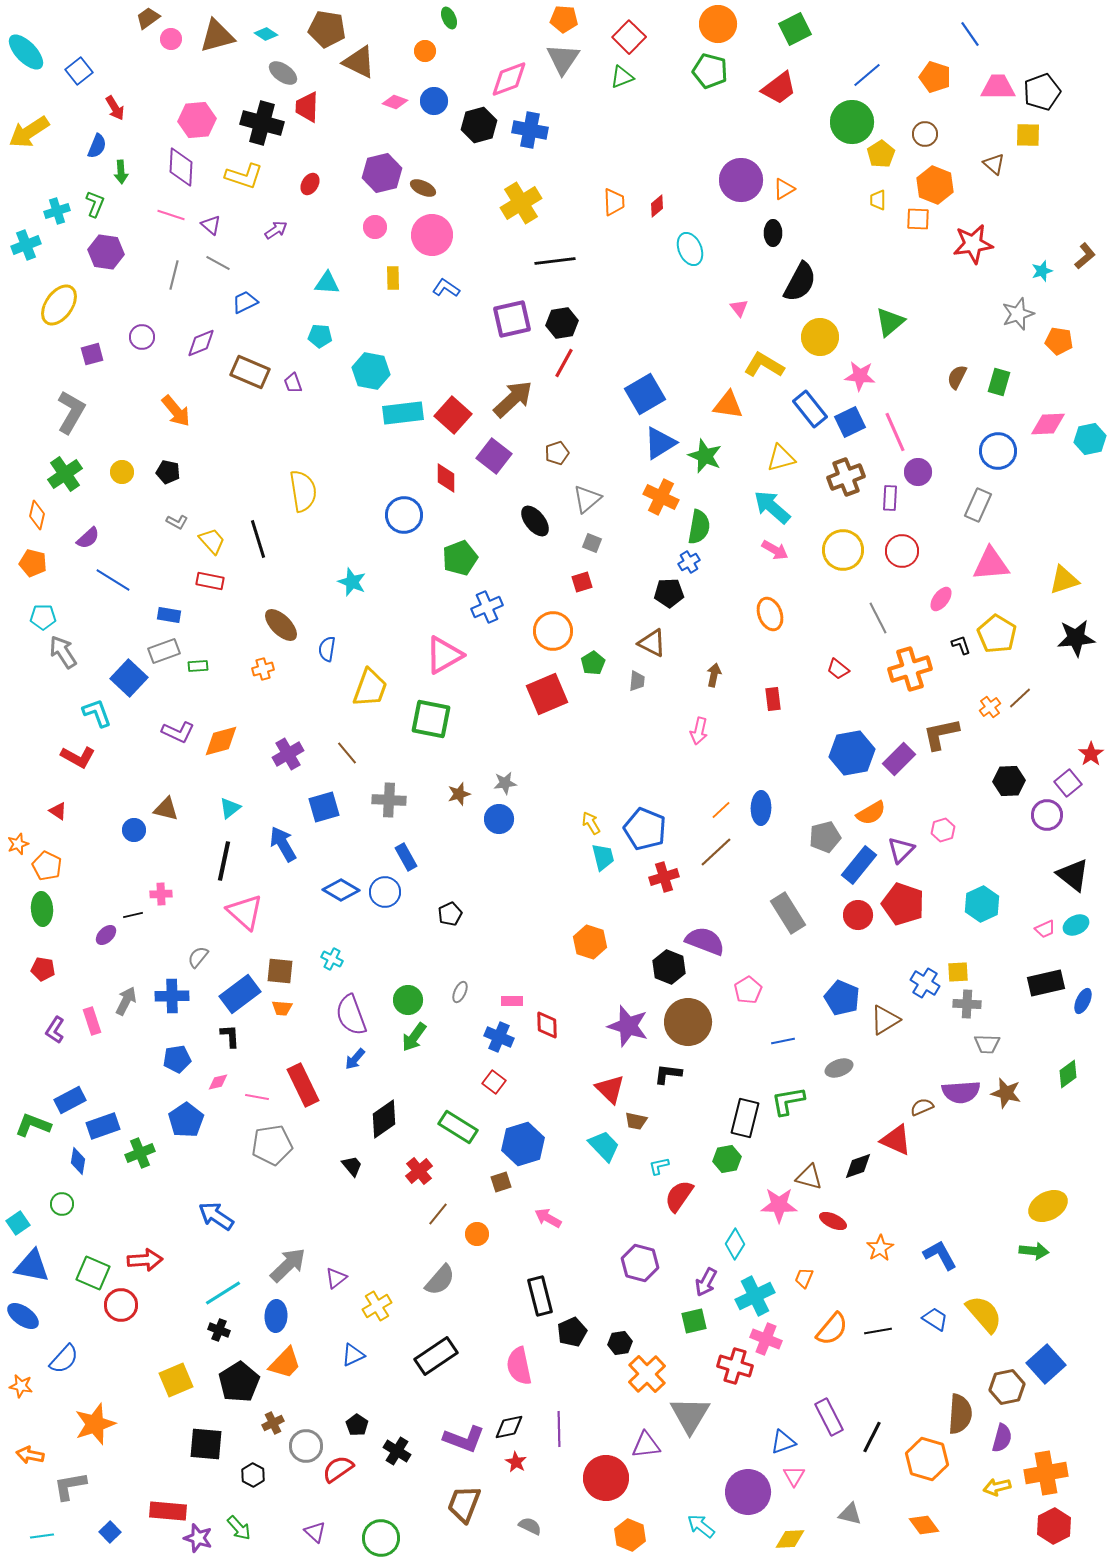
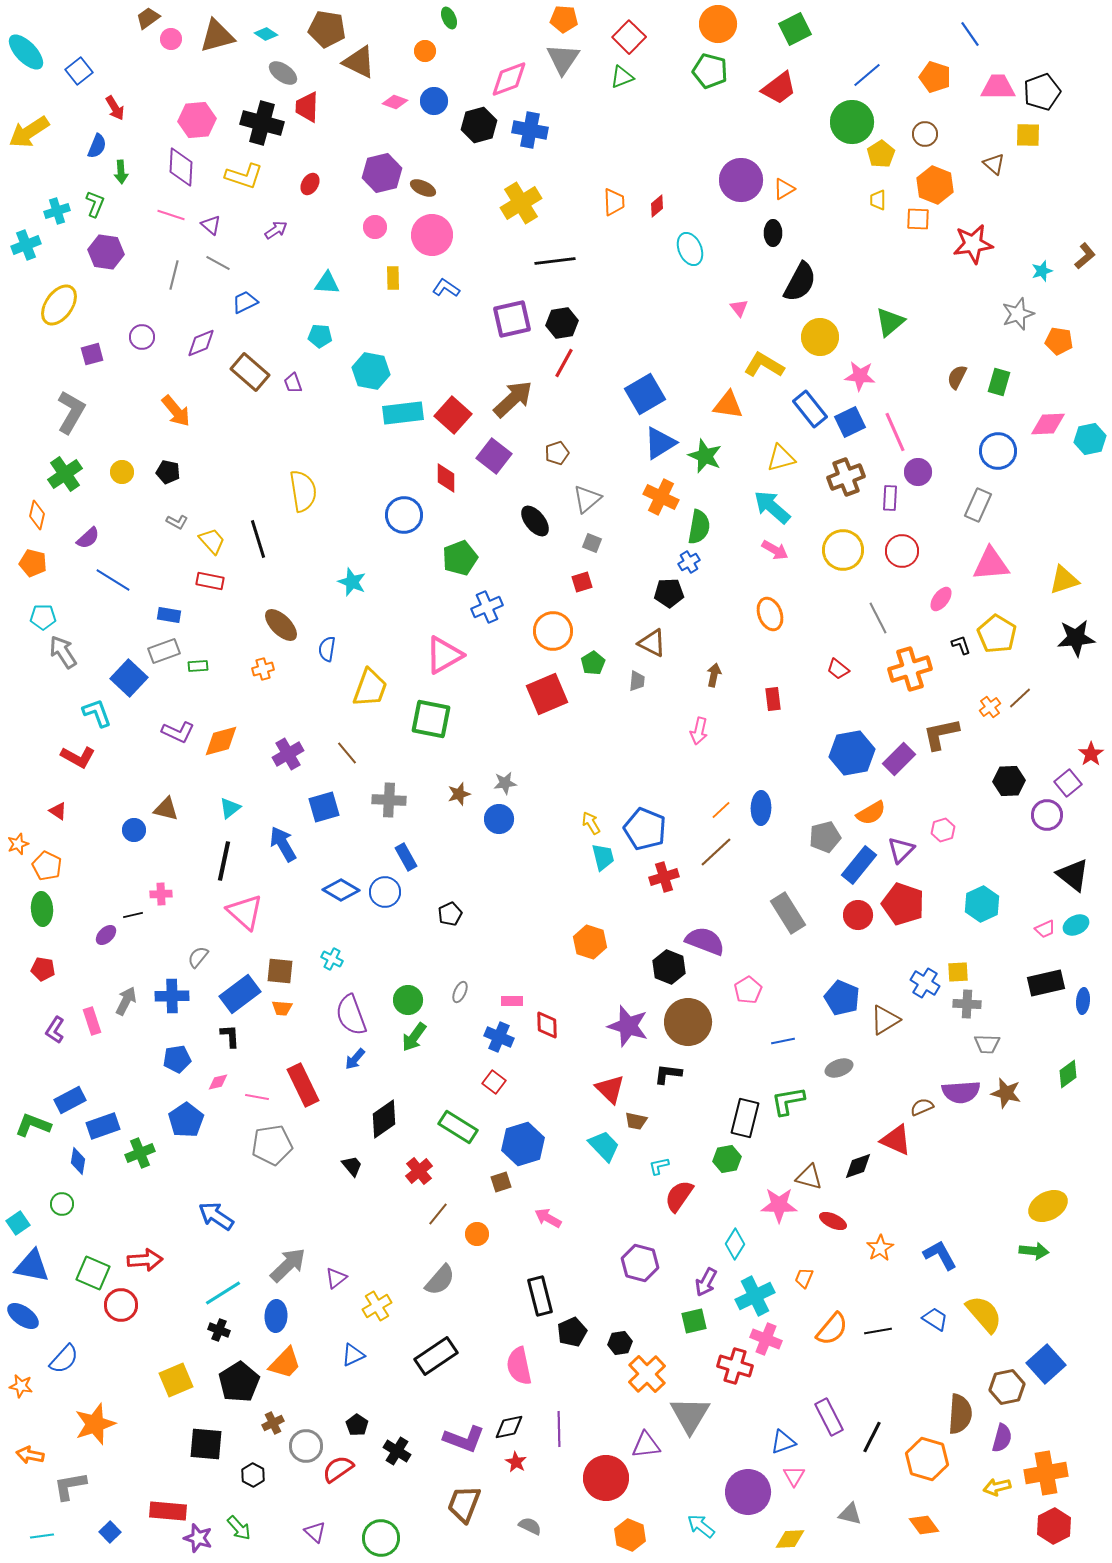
brown rectangle at (250, 372): rotated 18 degrees clockwise
blue ellipse at (1083, 1001): rotated 20 degrees counterclockwise
